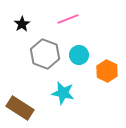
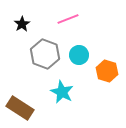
orange hexagon: rotated 10 degrees counterclockwise
cyan star: moved 1 px left, 1 px up; rotated 15 degrees clockwise
